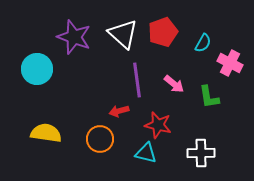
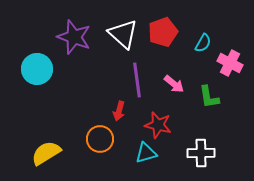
red arrow: rotated 60 degrees counterclockwise
yellow semicircle: moved 20 px down; rotated 40 degrees counterclockwise
cyan triangle: rotated 30 degrees counterclockwise
